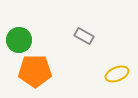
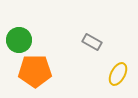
gray rectangle: moved 8 px right, 6 px down
yellow ellipse: moved 1 px right; rotated 40 degrees counterclockwise
